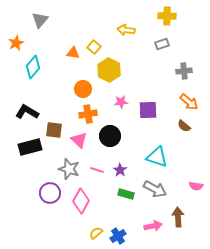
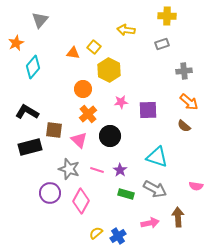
orange cross: rotated 30 degrees counterclockwise
pink arrow: moved 3 px left, 3 px up
